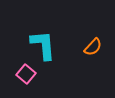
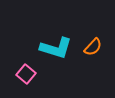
cyan L-shape: moved 13 px right, 3 px down; rotated 112 degrees clockwise
